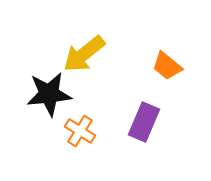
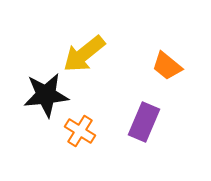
black star: moved 3 px left, 1 px down
